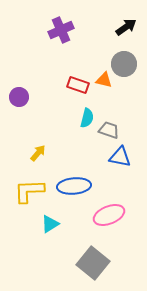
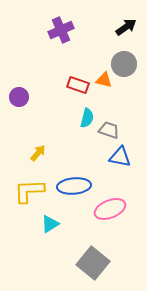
pink ellipse: moved 1 px right, 6 px up
